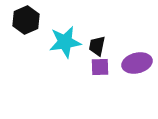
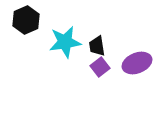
black trapezoid: rotated 20 degrees counterclockwise
purple ellipse: rotated 8 degrees counterclockwise
purple square: rotated 36 degrees counterclockwise
